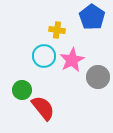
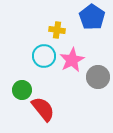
red semicircle: moved 1 px down
